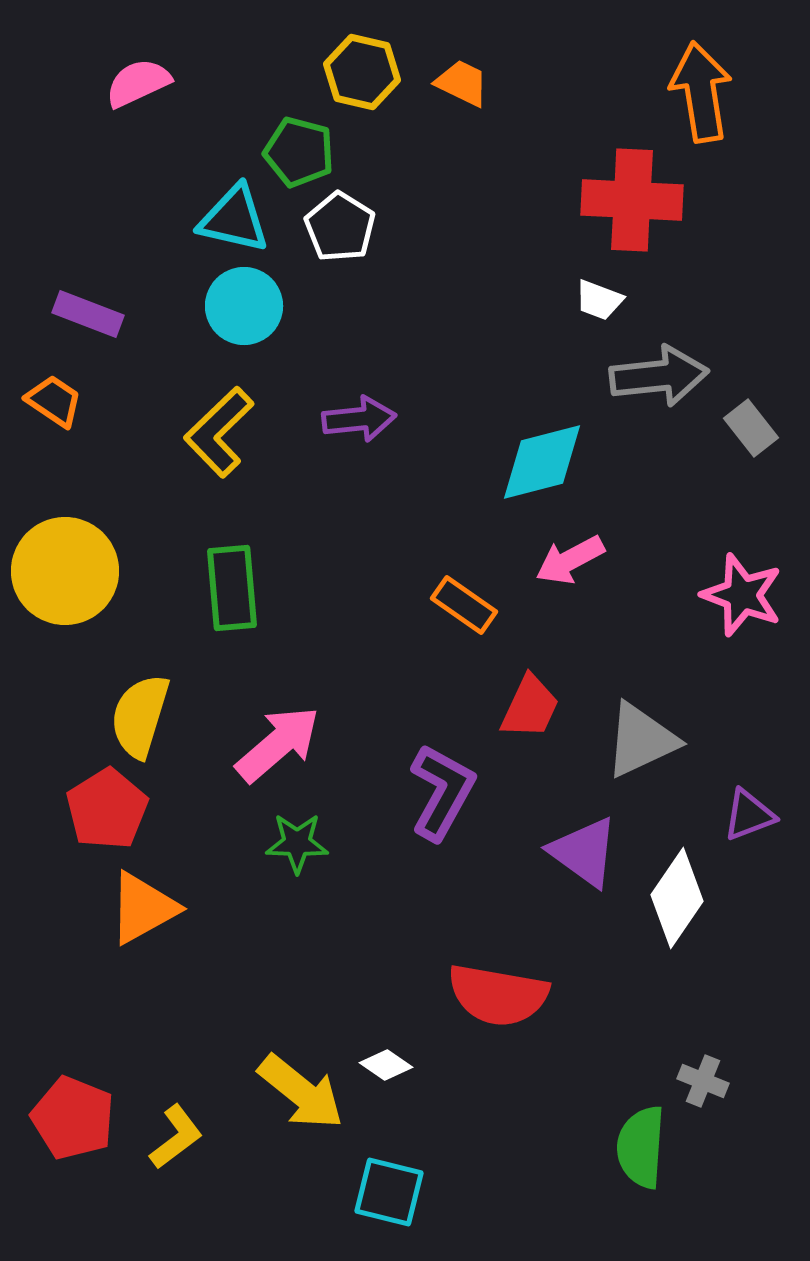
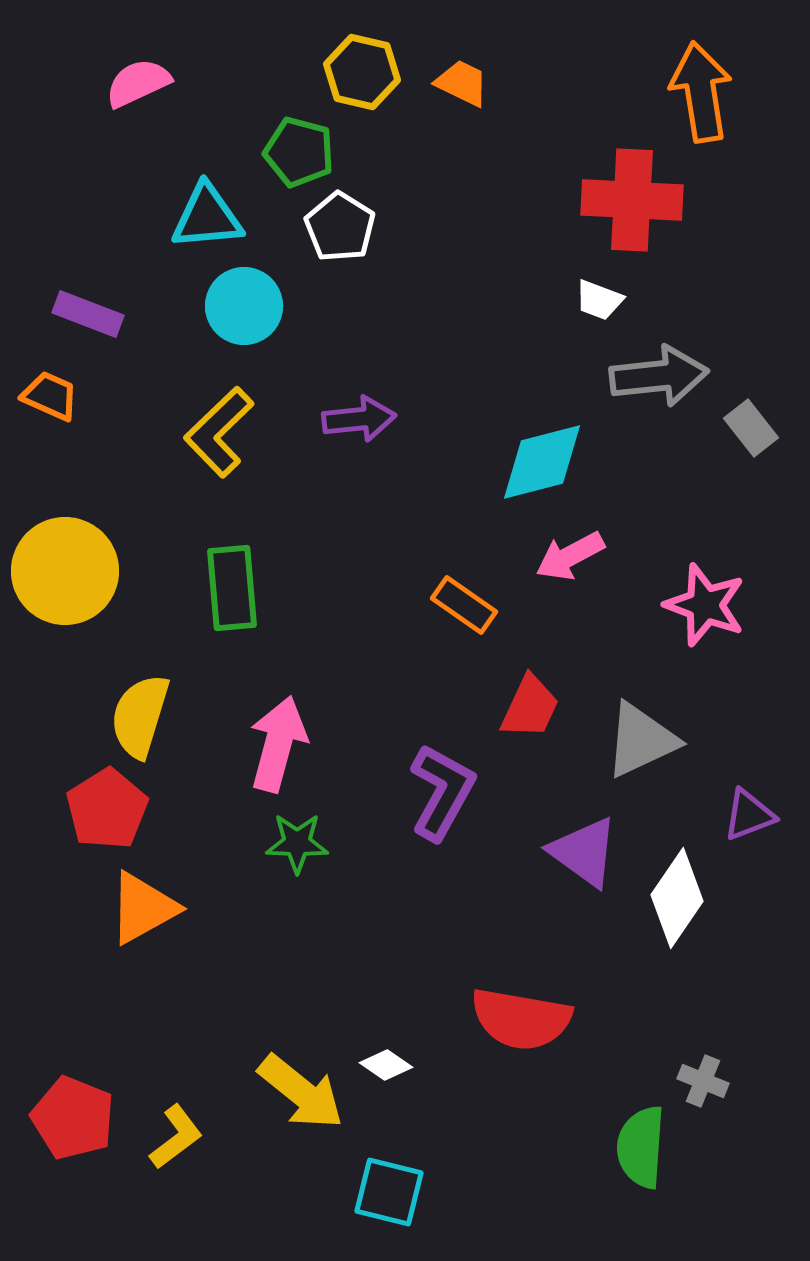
cyan triangle at (234, 219): moved 27 px left, 2 px up; rotated 18 degrees counterclockwise
orange trapezoid at (54, 401): moved 4 px left, 5 px up; rotated 10 degrees counterclockwise
pink arrow at (570, 560): moved 4 px up
pink star at (742, 595): moved 37 px left, 10 px down
pink arrow at (278, 744): rotated 34 degrees counterclockwise
red semicircle at (498, 995): moved 23 px right, 24 px down
